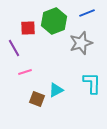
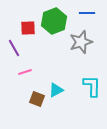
blue line: rotated 21 degrees clockwise
gray star: moved 1 px up
cyan L-shape: moved 3 px down
